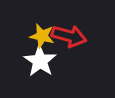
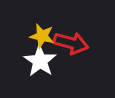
red arrow: moved 2 px right, 7 px down
